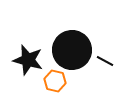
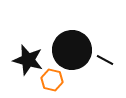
black line: moved 1 px up
orange hexagon: moved 3 px left, 1 px up
